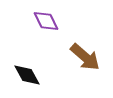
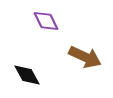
brown arrow: rotated 16 degrees counterclockwise
